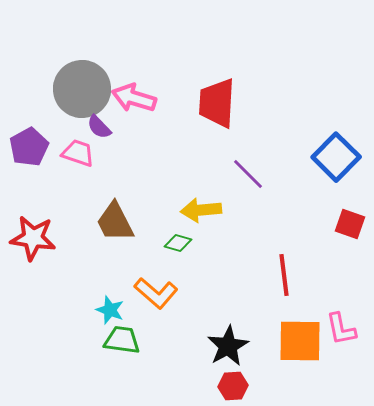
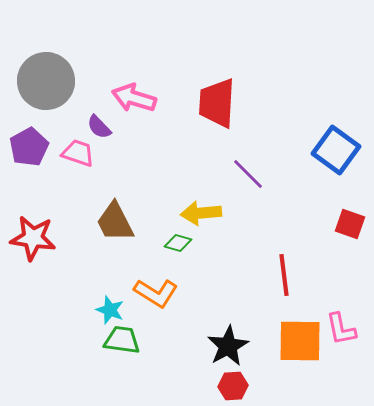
gray circle: moved 36 px left, 8 px up
blue square: moved 7 px up; rotated 9 degrees counterclockwise
yellow arrow: moved 3 px down
orange L-shape: rotated 9 degrees counterclockwise
